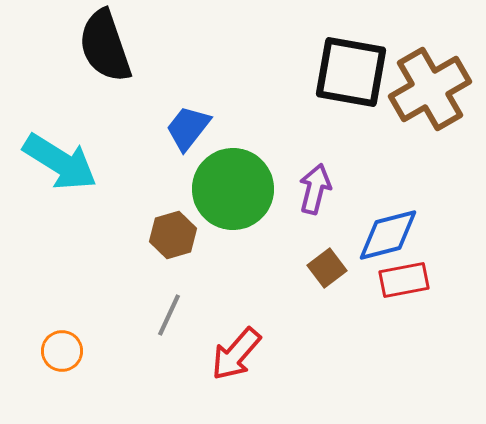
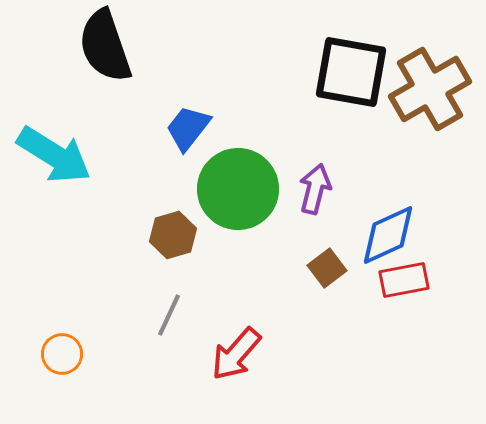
cyan arrow: moved 6 px left, 7 px up
green circle: moved 5 px right
blue diamond: rotated 10 degrees counterclockwise
orange circle: moved 3 px down
